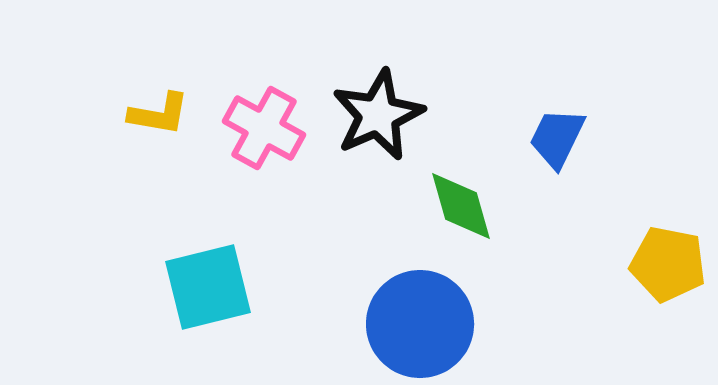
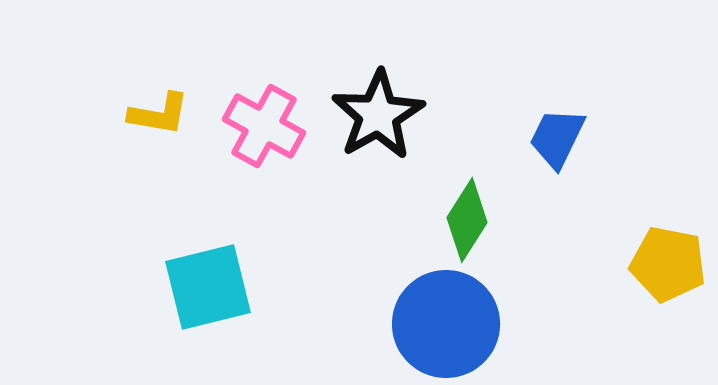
black star: rotated 6 degrees counterclockwise
pink cross: moved 2 px up
green diamond: moved 6 px right, 14 px down; rotated 48 degrees clockwise
blue circle: moved 26 px right
